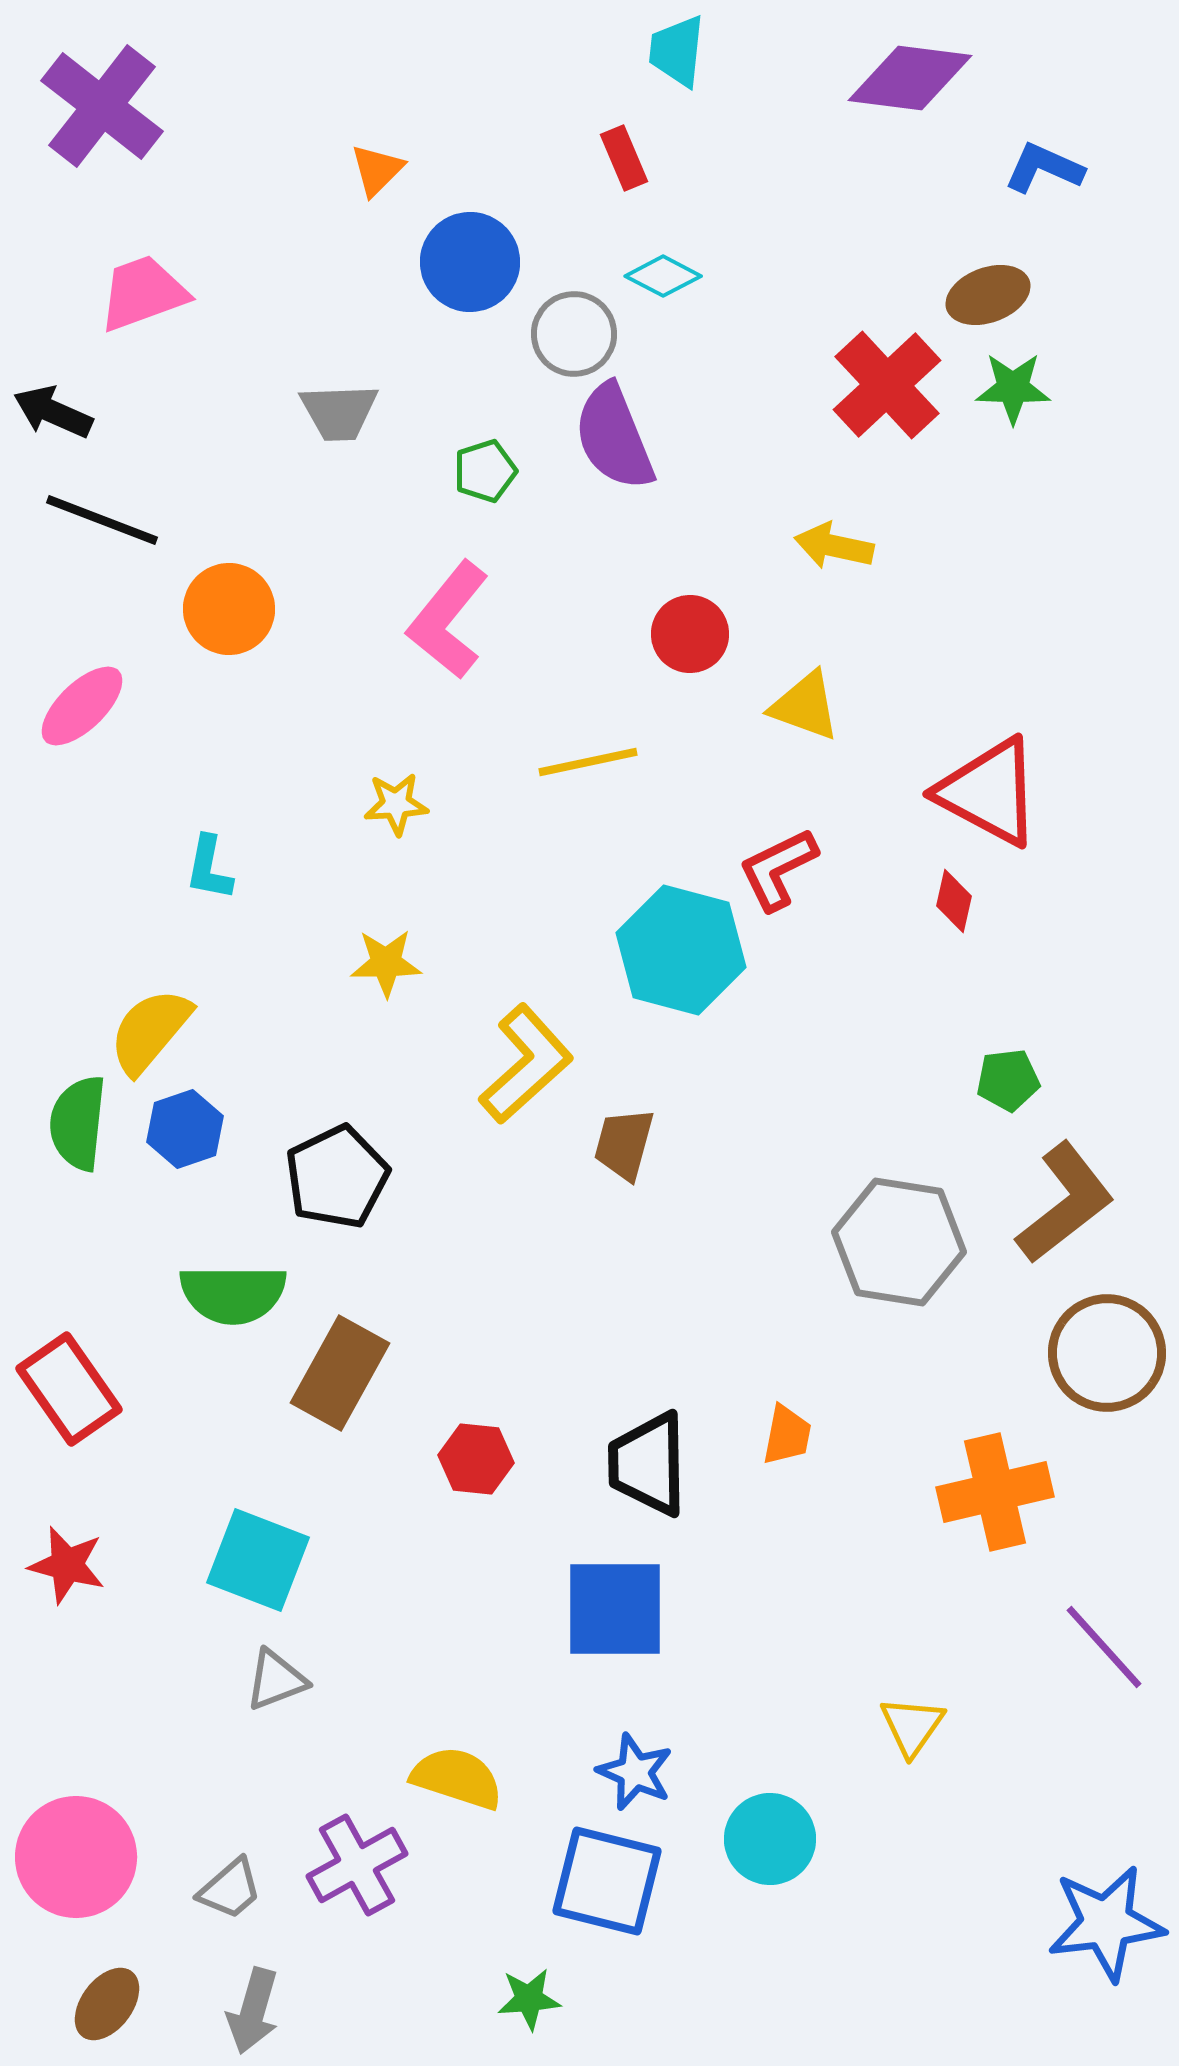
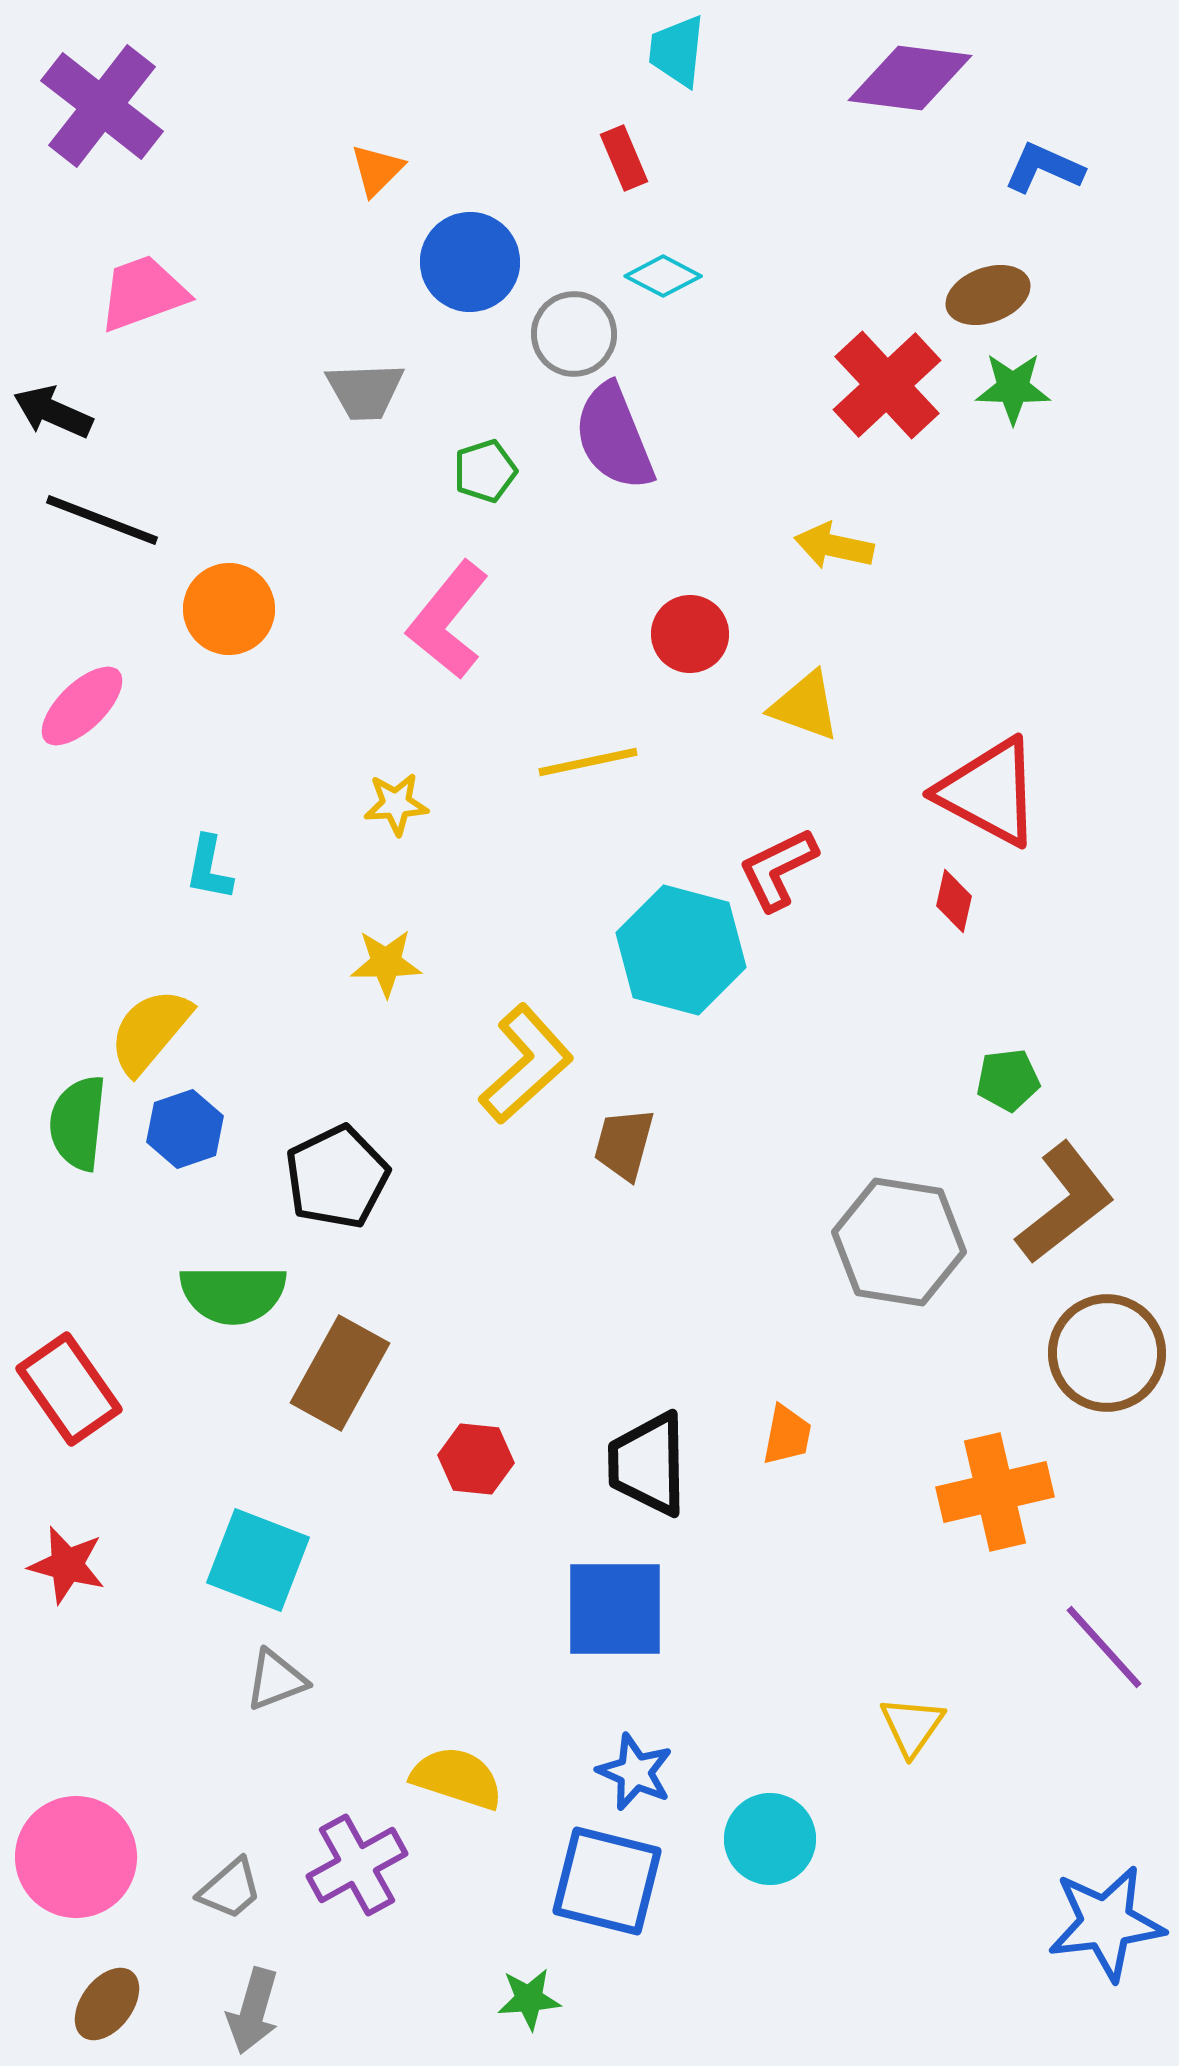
gray trapezoid at (339, 412): moved 26 px right, 21 px up
